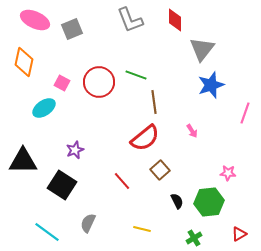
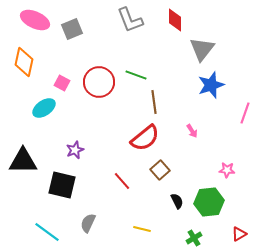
pink star: moved 1 px left, 3 px up
black square: rotated 20 degrees counterclockwise
